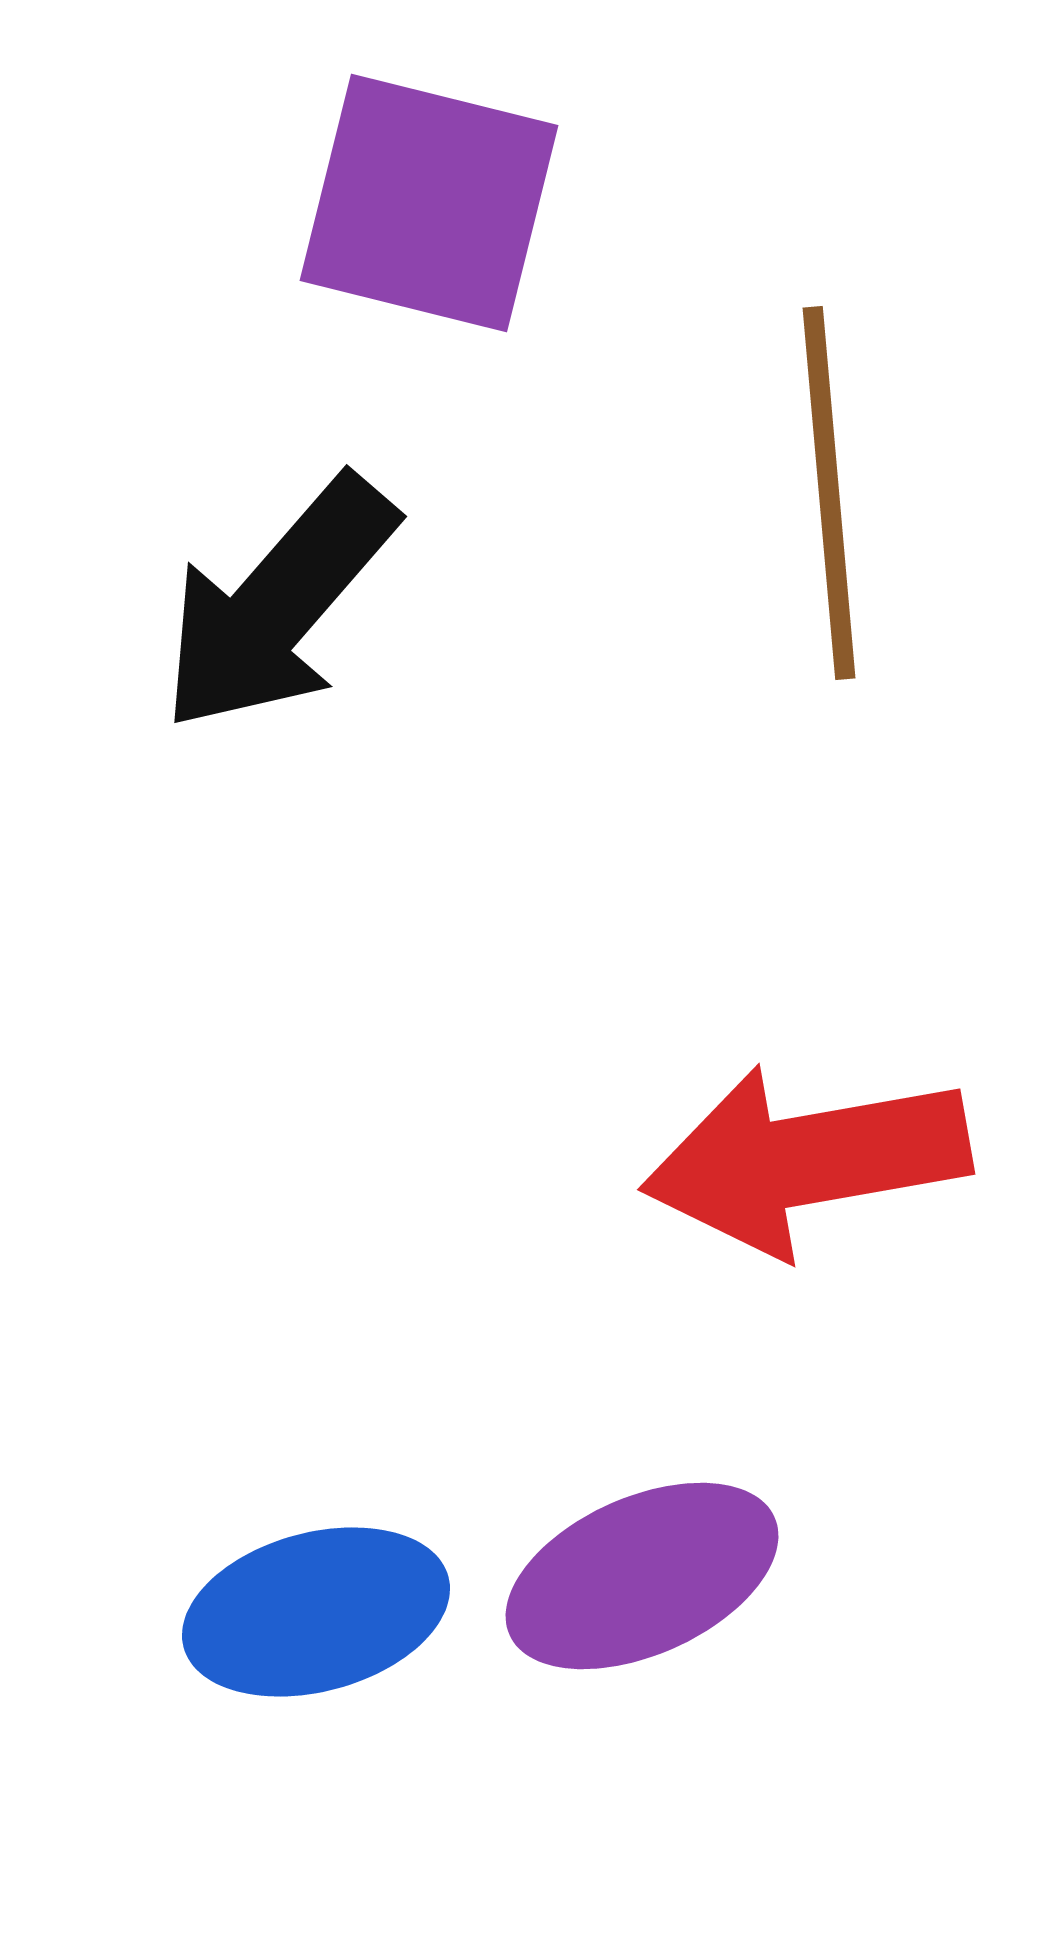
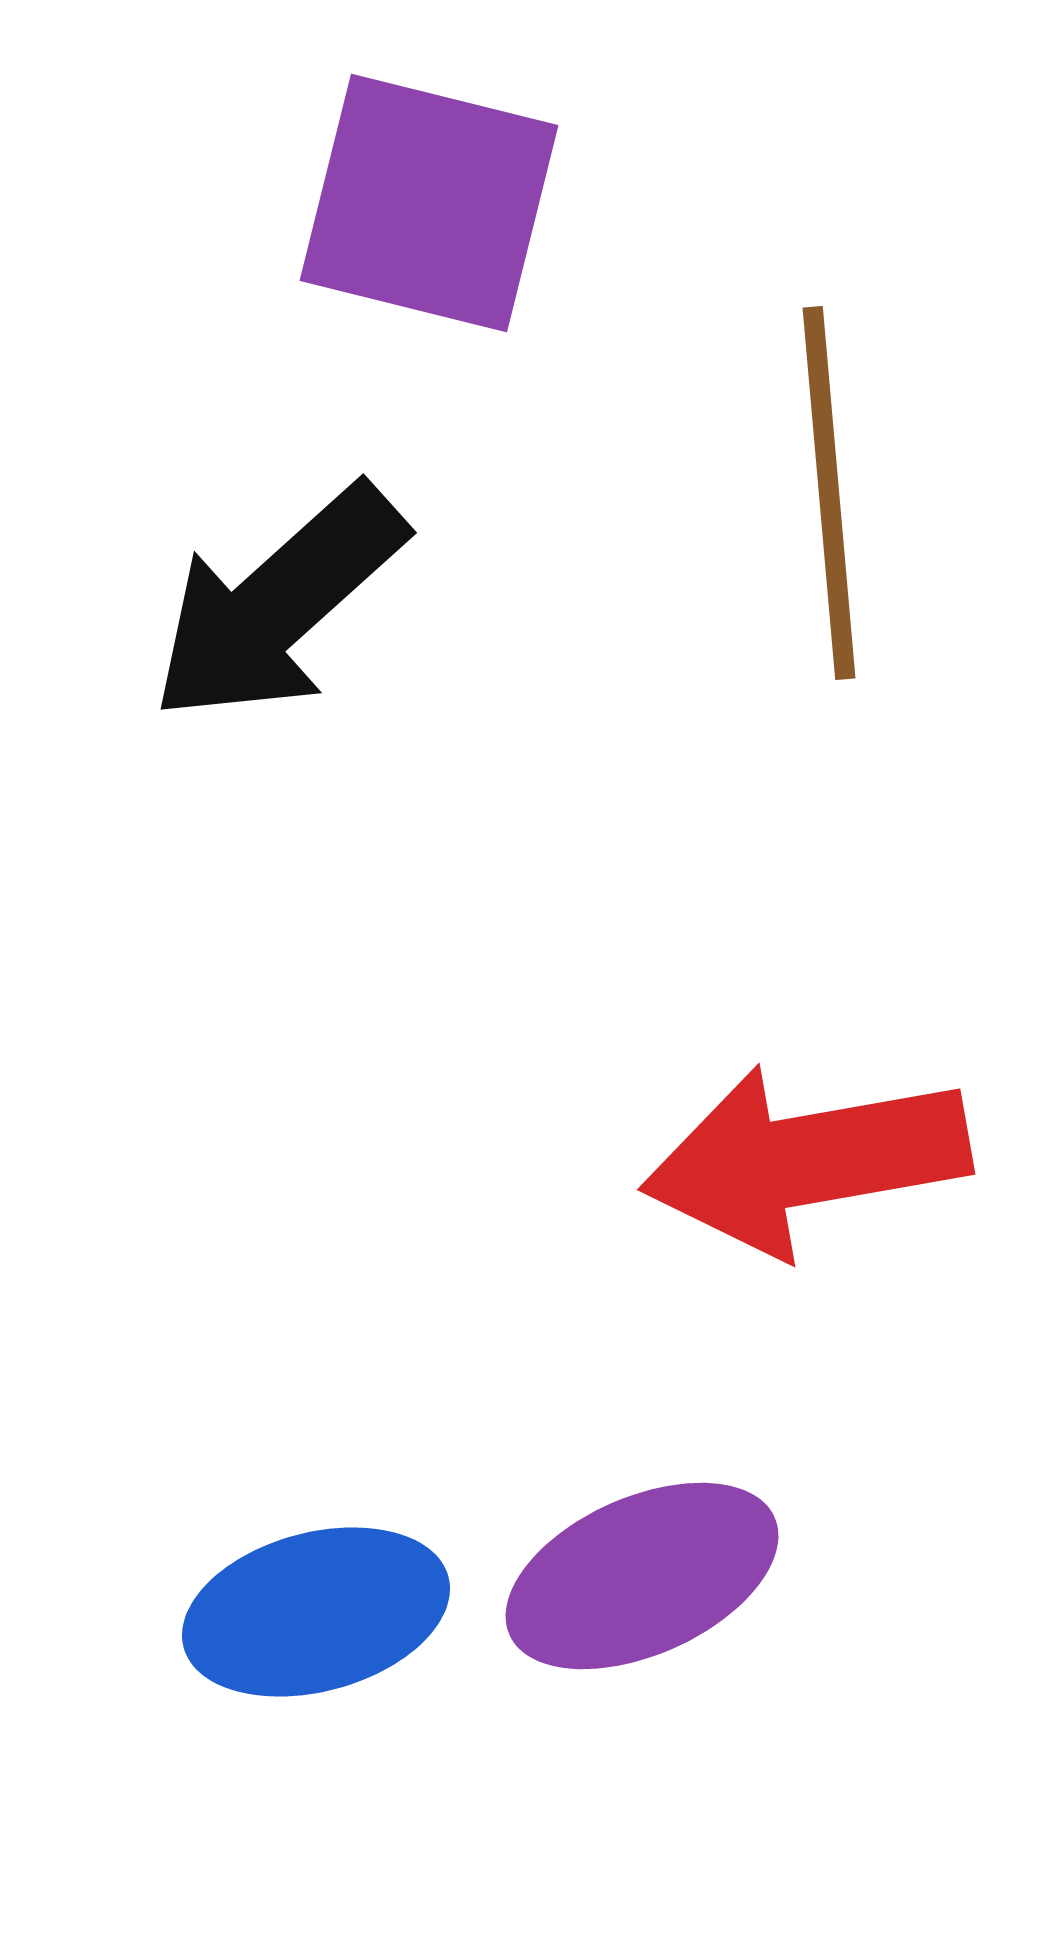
black arrow: rotated 7 degrees clockwise
